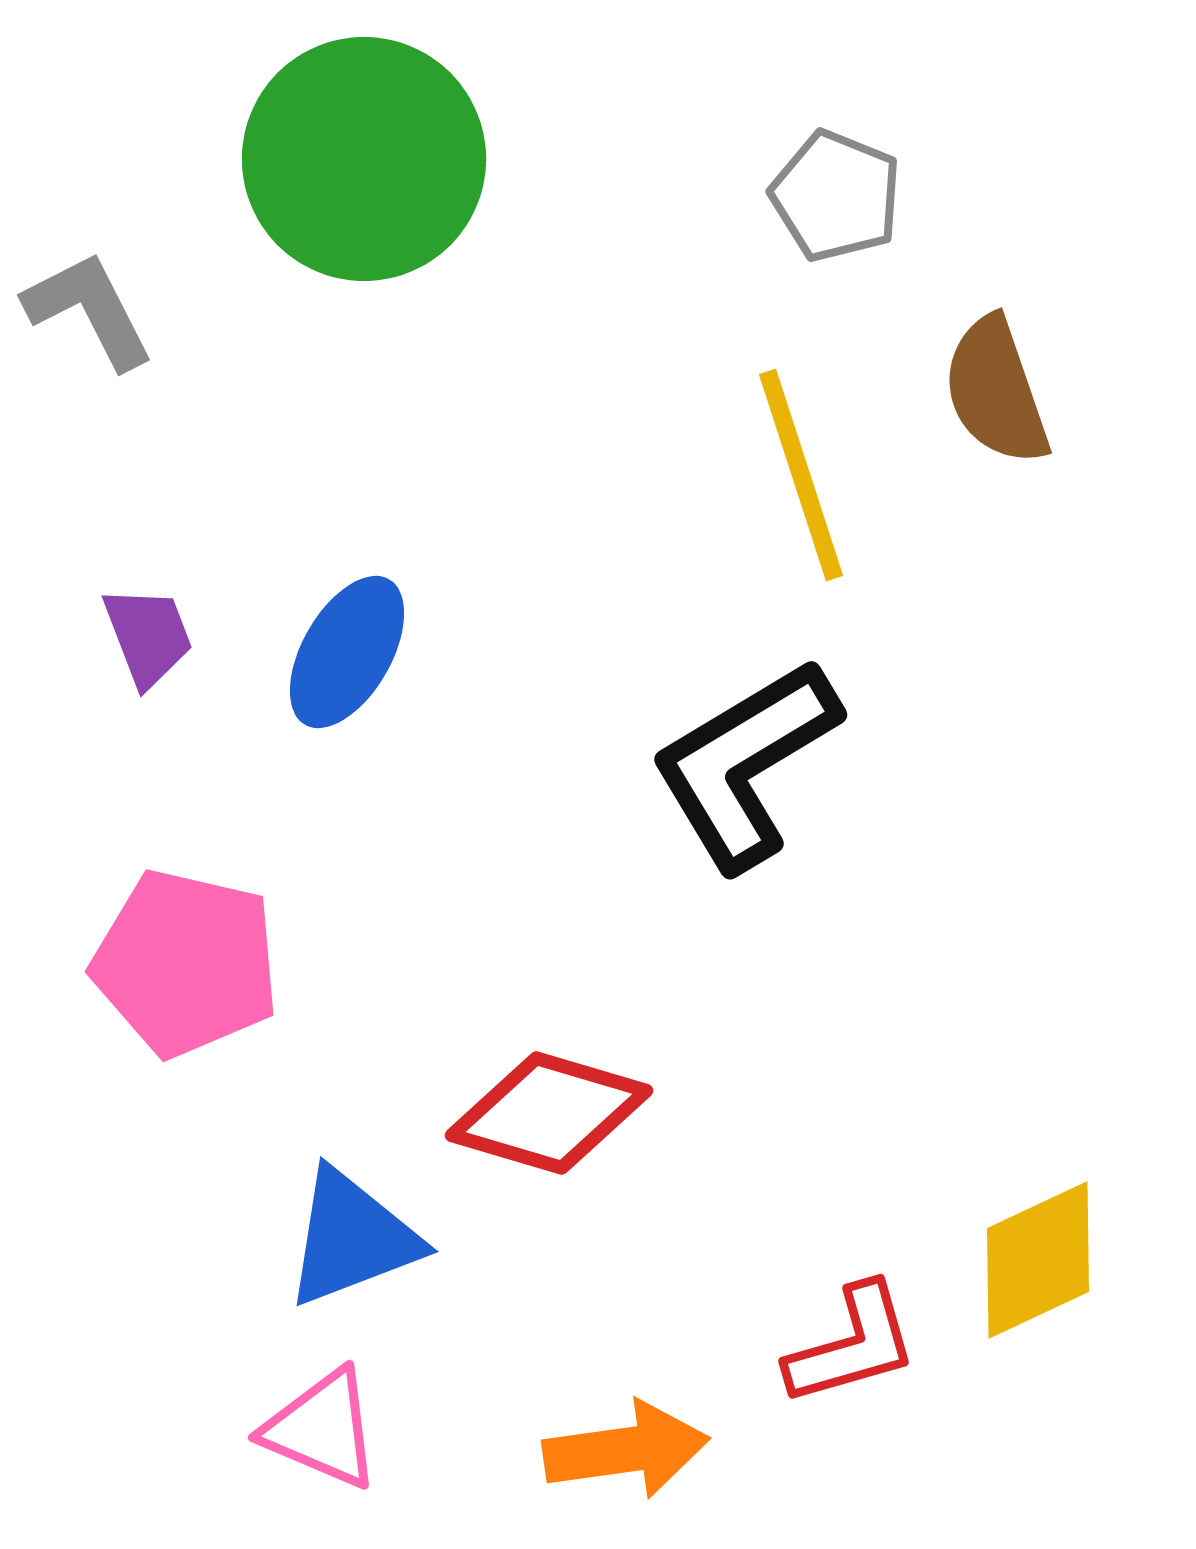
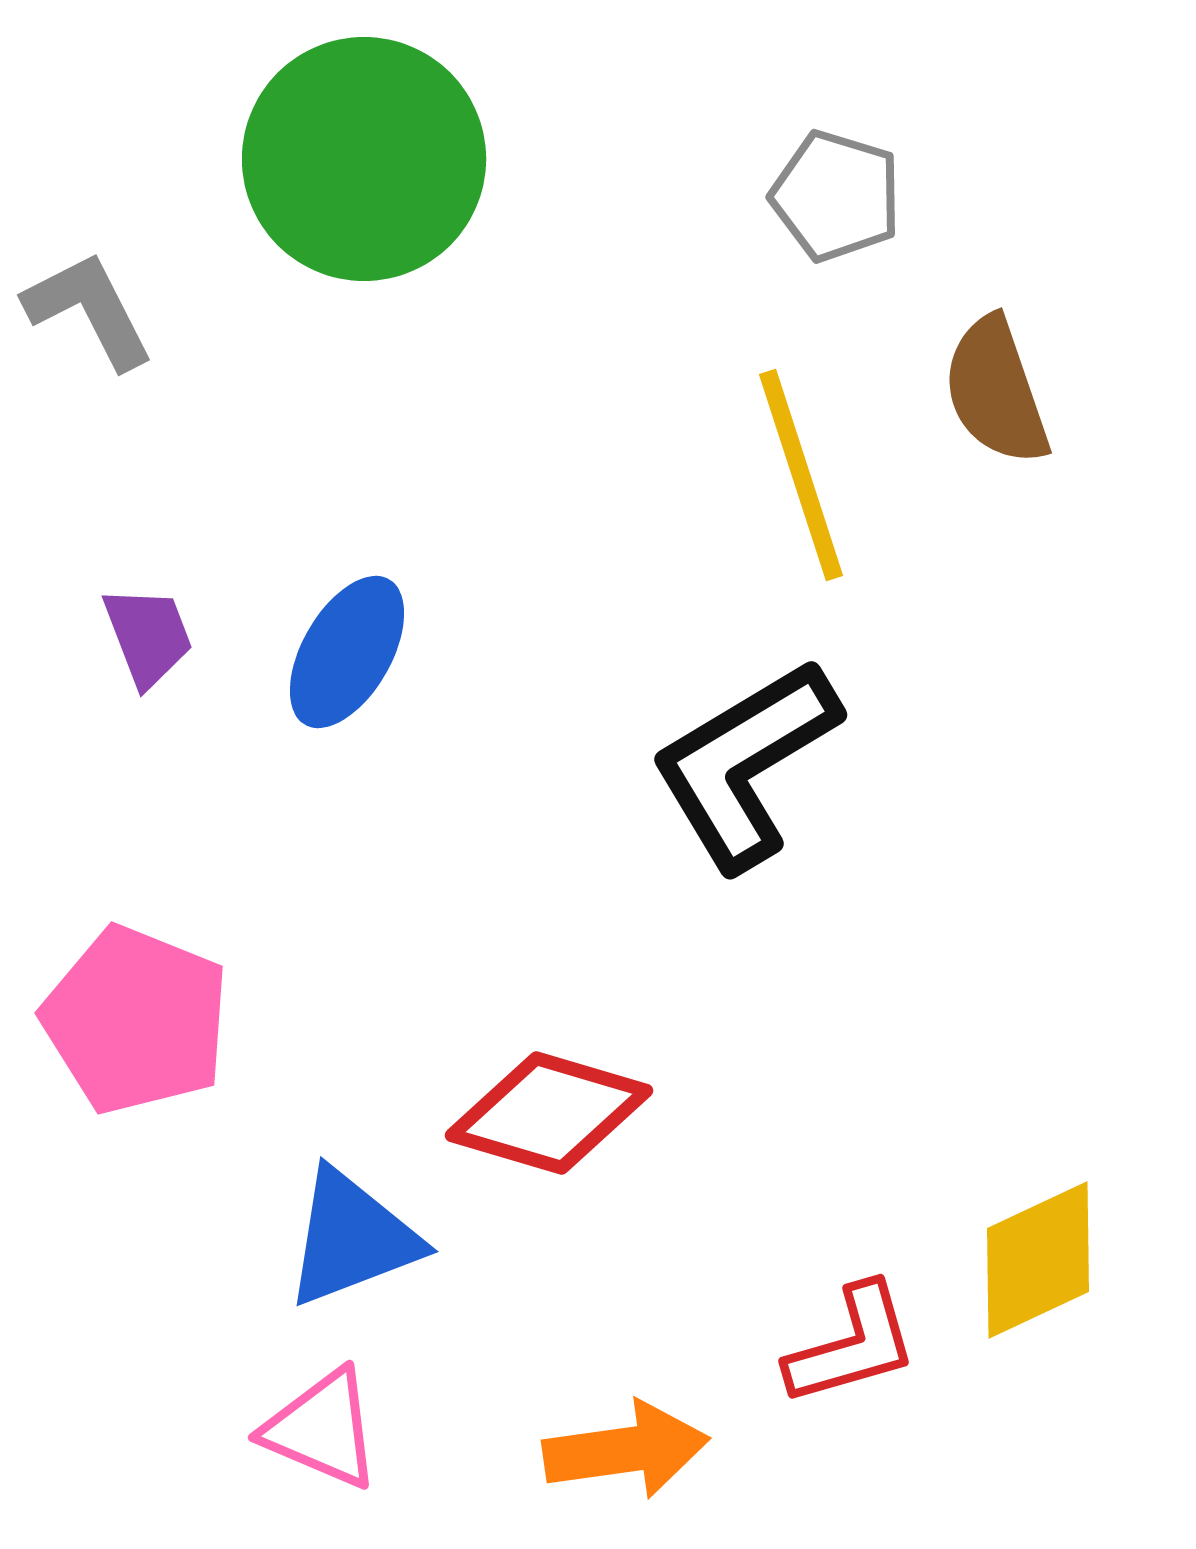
gray pentagon: rotated 5 degrees counterclockwise
pink pentagon: moved 50 px left, 57 px down; rotated 9 degrees clockwise
